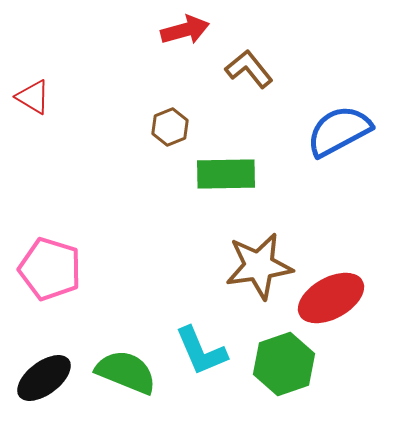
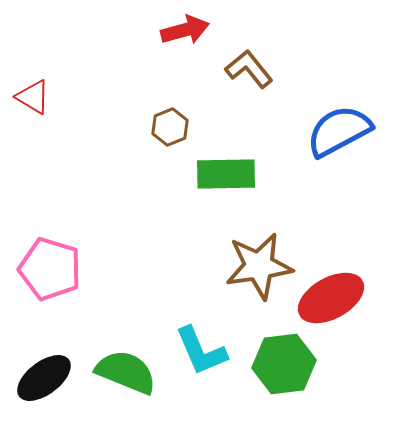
green hexagon: rotated 12 degrees clockwise
